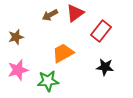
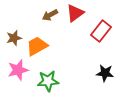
brown star: moved 2 px left, 1 px down
orange trapezoid: moved 26 px left, 7 px up
black star: moved 6 px down
